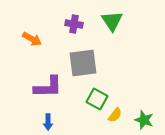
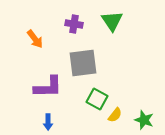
orange arrow: moved 3 px right; rotated 24 degrees clockwise
